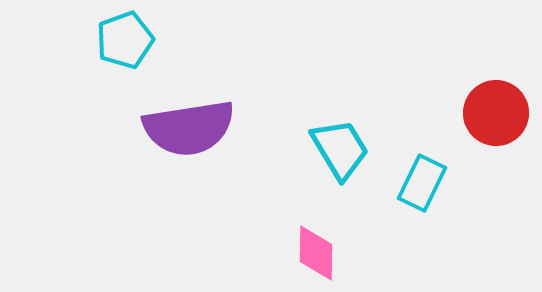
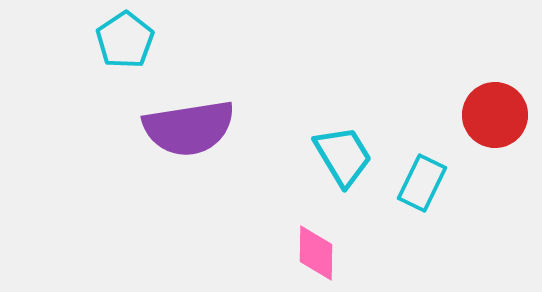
cyan pentagon: rotated 14 degrees counterclockwise
red circle: moved 1 px left, 2 px down
cyan trapezoid: moved 3 px right, 7 px down
